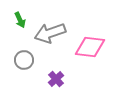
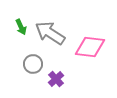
green arrow: moved 1 px right, 7 px down
gray arrow: rotated 52 degrees clockwise
gray circle: moved 9 px right, 4 px down
